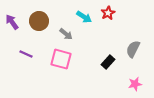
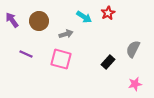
purple arrow: moved 2 px up
gray arrow: rotated 56 degrees counterclockwise
